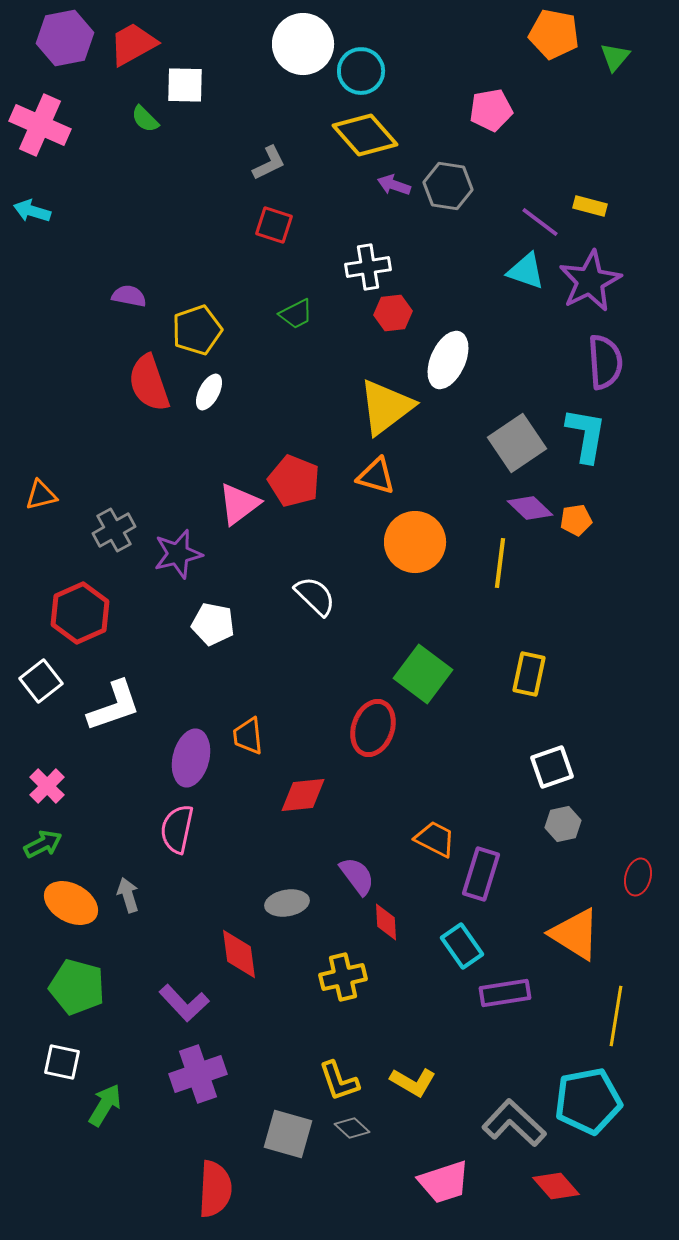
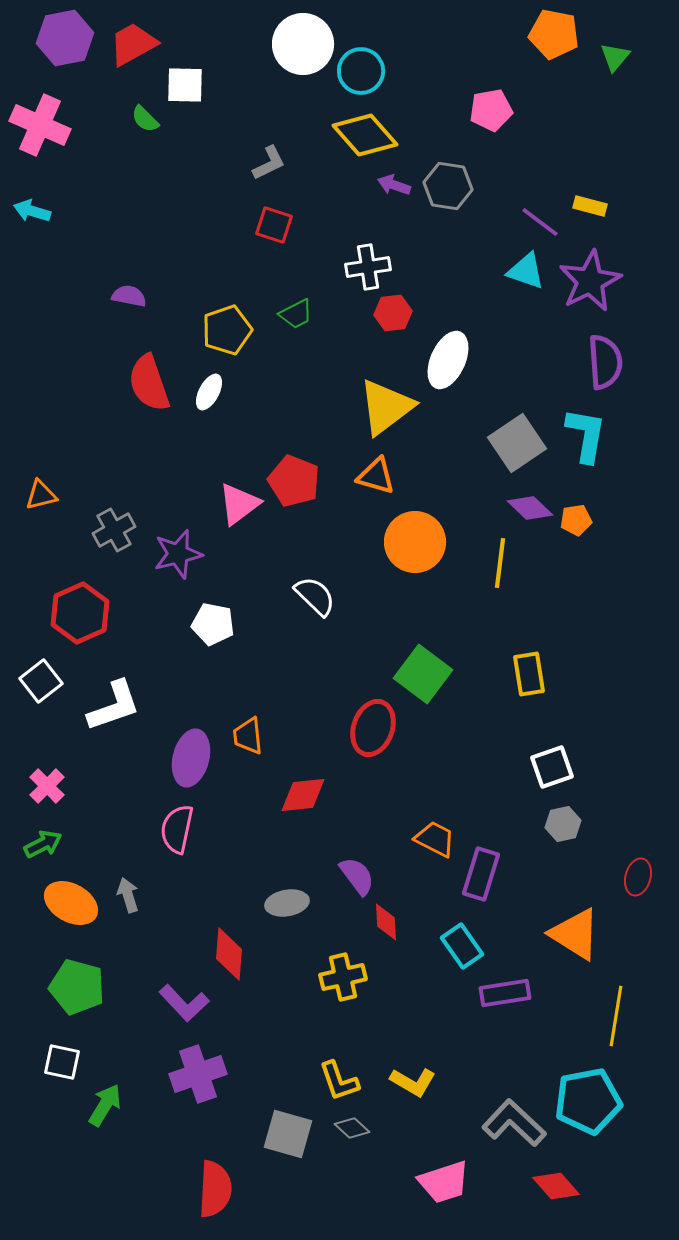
yellow pentagon at (197, 330): moved 30 px right
yellow rectangle at (529, 674): rotated 21 degrees counterclockwise
red diamond at (239, 954): moved 10 px left; rotated 12 degrees clockwise
